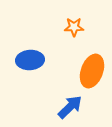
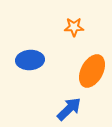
orange ellipse: rotated 8 degrees clockwise
blue arrow: moved 1 px left, 2 px down
